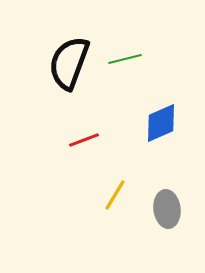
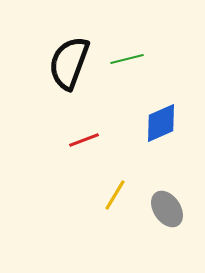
green line: moved 2 px right
gray ellipse: rotated 27 degrees counterclockwise
